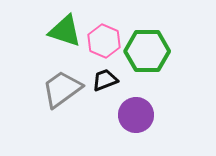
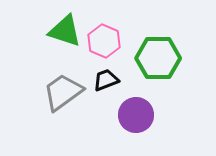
green hexagon: moved 11 px right, 7 px down
black trapezoid: moved 1 px right
gray trapezoid: moved 1 px right, 3 px down
